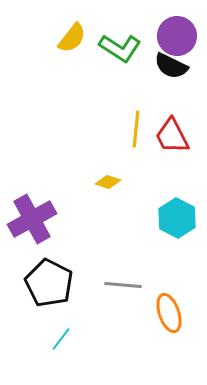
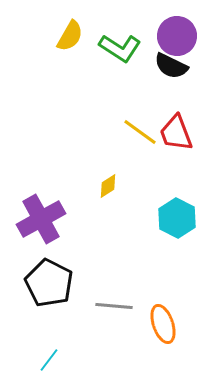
yellow semicircle: moved 2 px left, 2 px up; rotated 8 degrees counterclockwise
yellow line: moved 4 px right, 3 px down; rotated 60 degrees counterclockwise
red trapezoid: moved 4 px right, 3 px up; rotated 6 degrees clockwise
yellow diamond: moved 4 px down; rotated 50 degrees counterclockwise
purple cross: moved 9 px right
gray line: moved 9 px left, 21 px down
orange ellipse: moved 6 px left, 11 px down
cyan line: moved 12 px left, 21 px down
